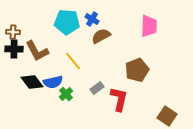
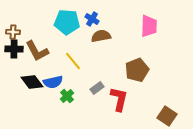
brown semicircle: rotated 18 degrees clockwise
green cross: moved 1 px right, 2 px down
